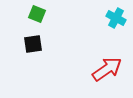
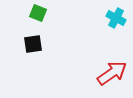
green square: moved 1 px right, 1 px up
red arrow: moved 5 px right, 4 px down
